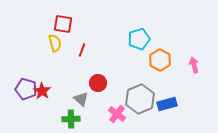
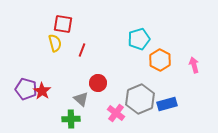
pink cross: moved 1 px left, 1 px up
